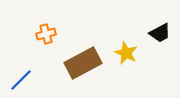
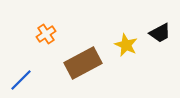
orange cross: rotated 18 degrees counterclockwise
yellow star: moved 8 px up
